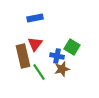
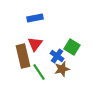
blue cross: rotated 24 degrees clockwise
